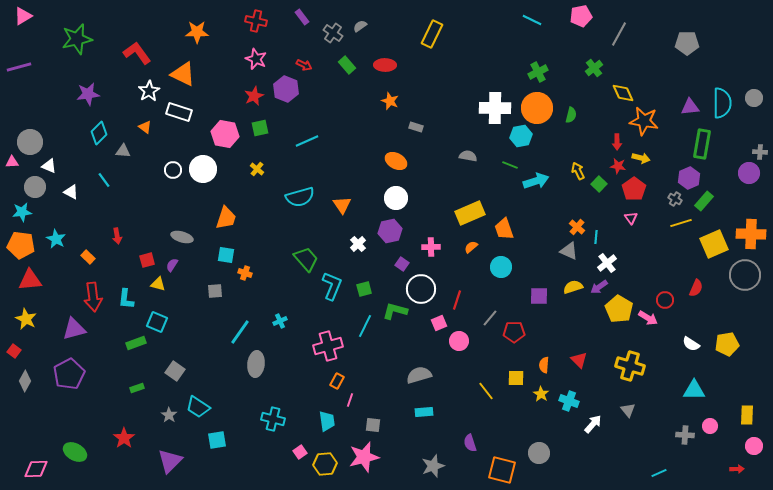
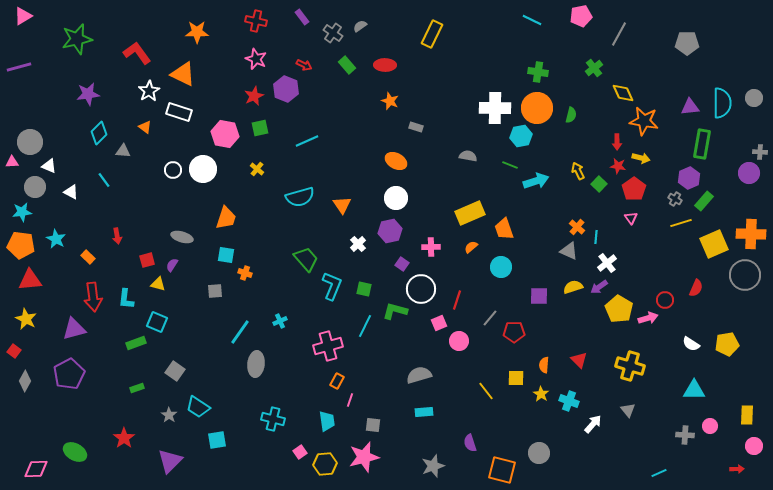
green cross at (538, 72): rotated 36 degrees clockwise
green square at (364, 289): rotated 28 degrees clockwise
pink arrow at (648, 318): rotated 48 degrees counterclockwise
